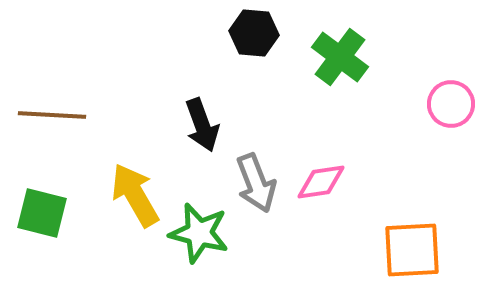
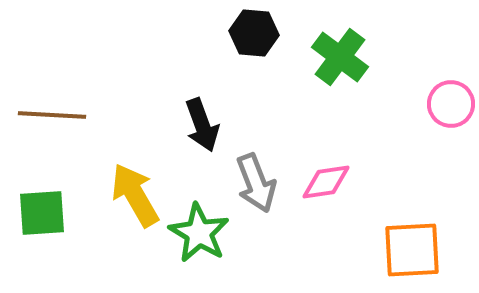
pink diamond: moved 5 px right
green square: rotated 18 degrees counterclockwise
green star: rotated 16 degrees clockwise
